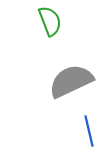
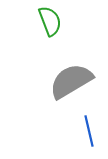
gray semicircle: rotated 6 degrees counterclockwise
